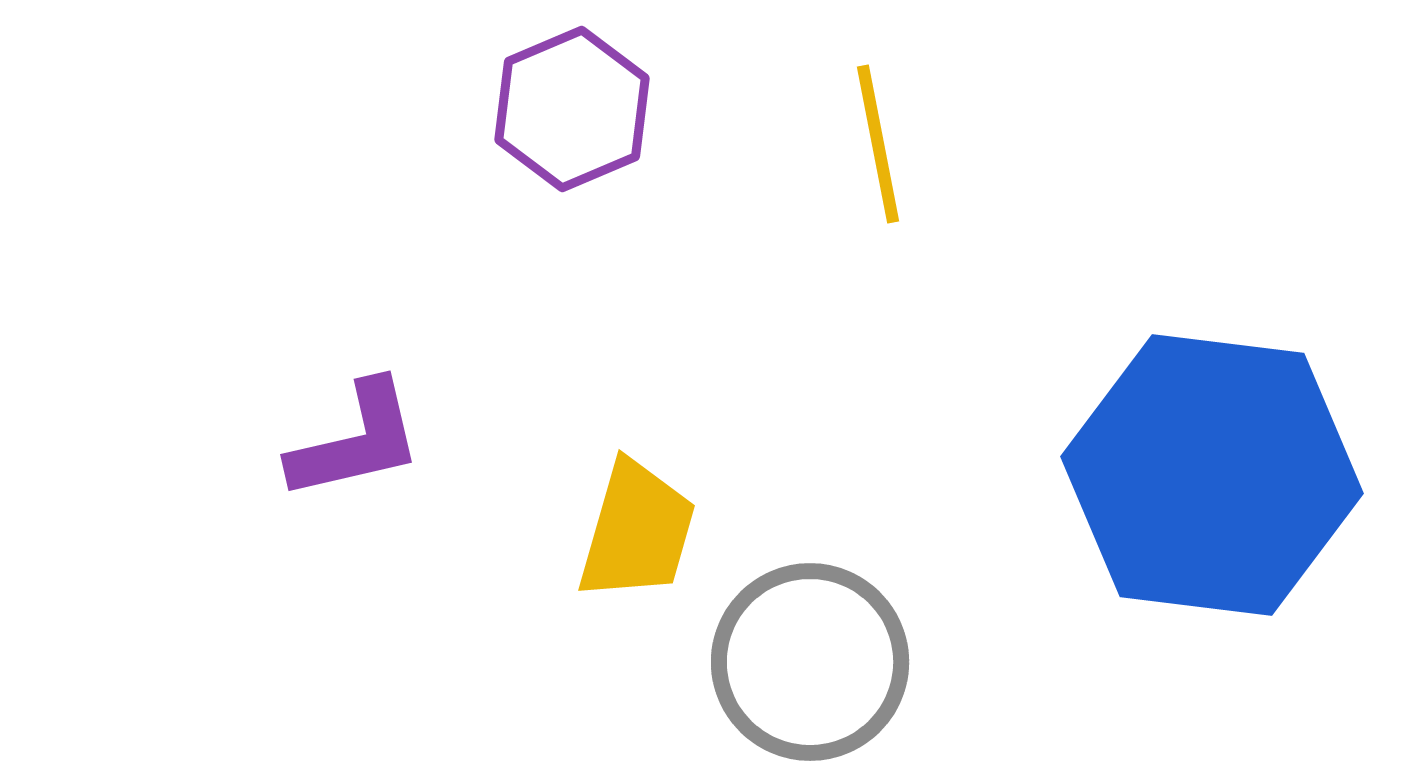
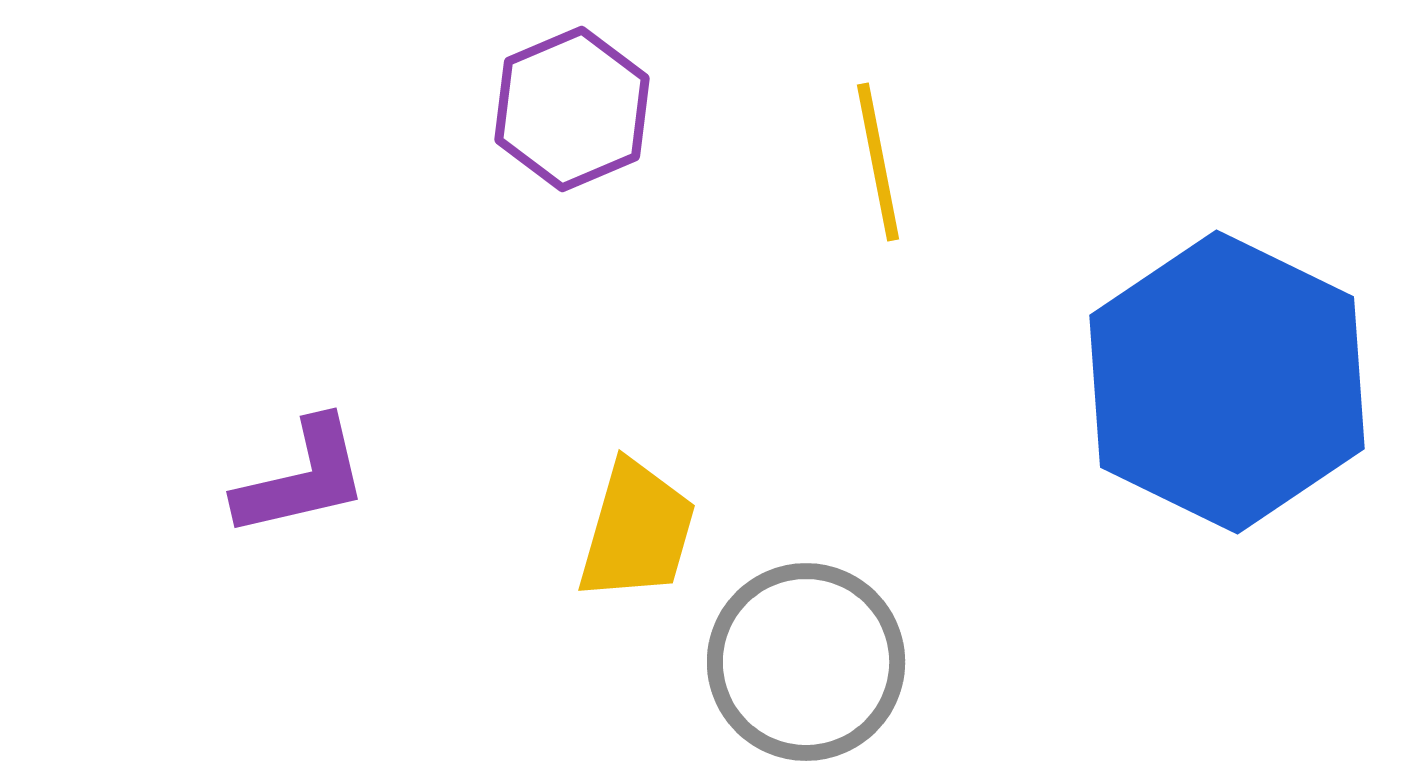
yellow line: moved 18 px down
purple L-shape: moved 54 px left, 37 px down
blue hexagon: moved 15 px right, 93 px up; rotated 19 degrees clockwise
gray circle: moved 4 px left
